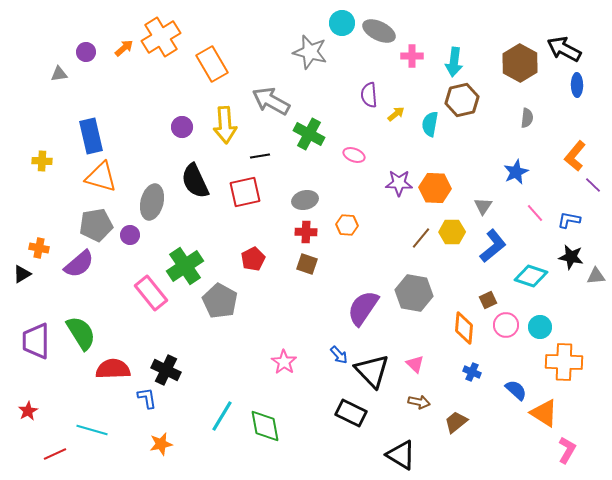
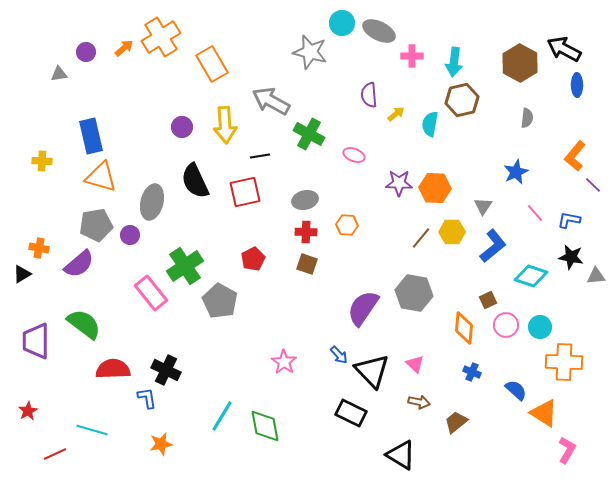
green semicircle at (81, 333): moved 3 px right, 9 px up; rotated 21 degrees counterclockwise
